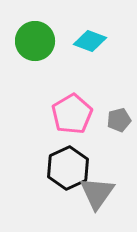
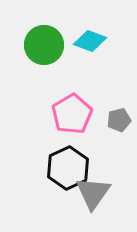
green circle: moved 9 px right, 4 px down
gray triangle: moved 4 px left
